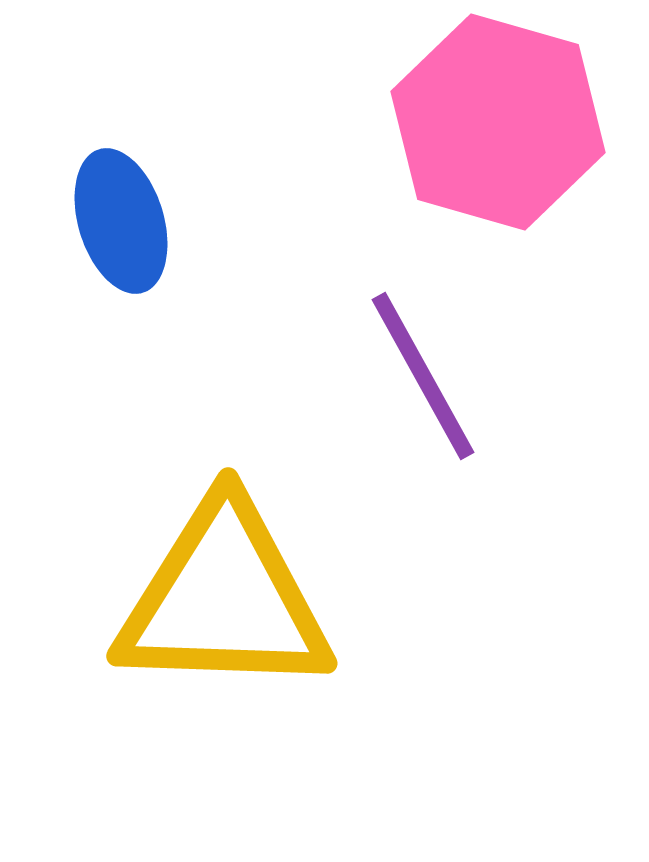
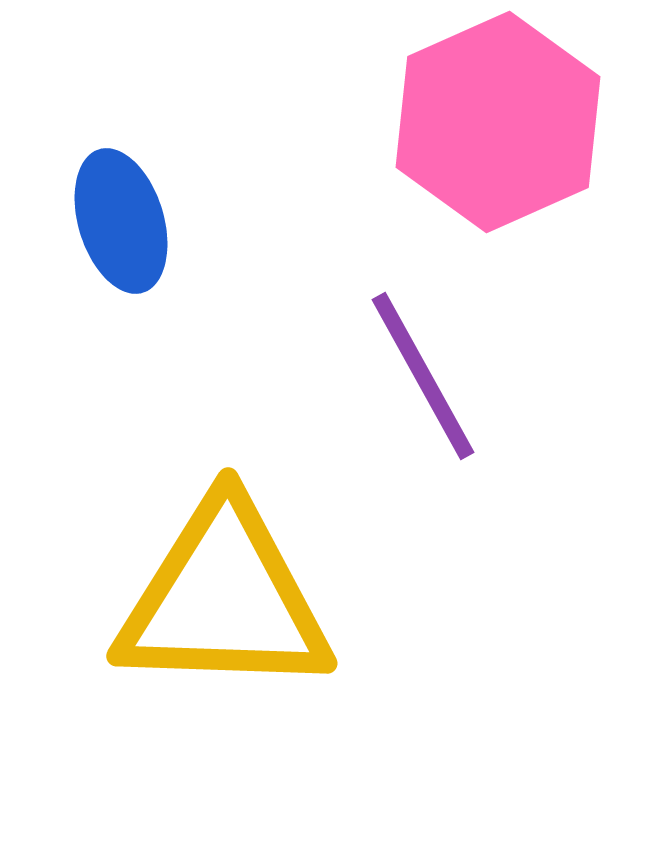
pink hexagon: rotated 20 degrees clockwise
